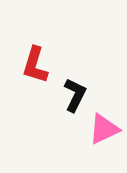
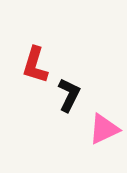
black L-shape: moved 6 px left
